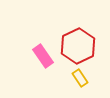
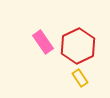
pink rectangle: moved 14 px up
